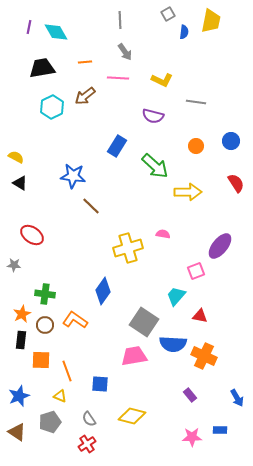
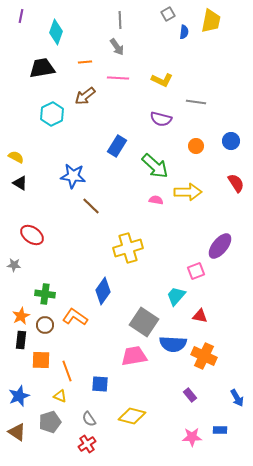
purple line at (29, 27): moved 8 px left, 11 px up
cyan diamond at (56, 32): rotated 50 degrees clockwise
gray arrow at (125, 52): moved 8 px left, 5 px up
cyan hexagon at (52, 107): moved 7 px down
purple semicircle at (153, 116): moved 8 px right, 3 px down
pink semicircle at (163, 234): moved 7 px left, 34 px up
orange star at (22, 314): moved 1 px left, 2 px down
orange L-shape at (75, 320): moved 3 px up
